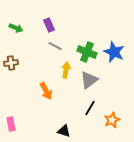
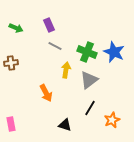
orange arrow: moved 2 px down
black triangle: moved 1 px right, 6 px up
